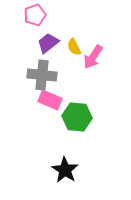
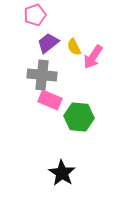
green hexagon: moved 2 px right
black star: moved 3 px left, 3 px down
